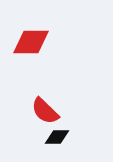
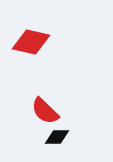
red diamond: rotated 12 degrees clockwise
